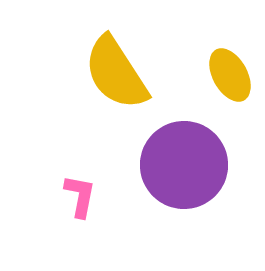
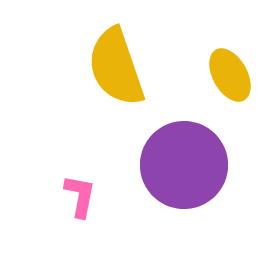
yellow semicircle: moved 6 px up; rotated 14 degrees clockwise
